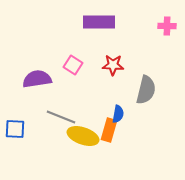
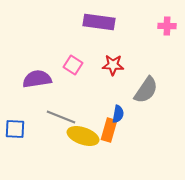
purple rectangle: rotated 8 degrees clockwise
gray semicircle: rotated 20 degrees clockwise
